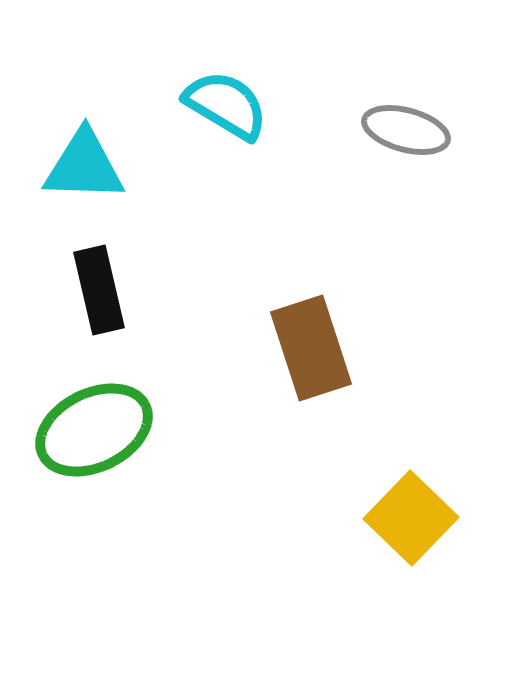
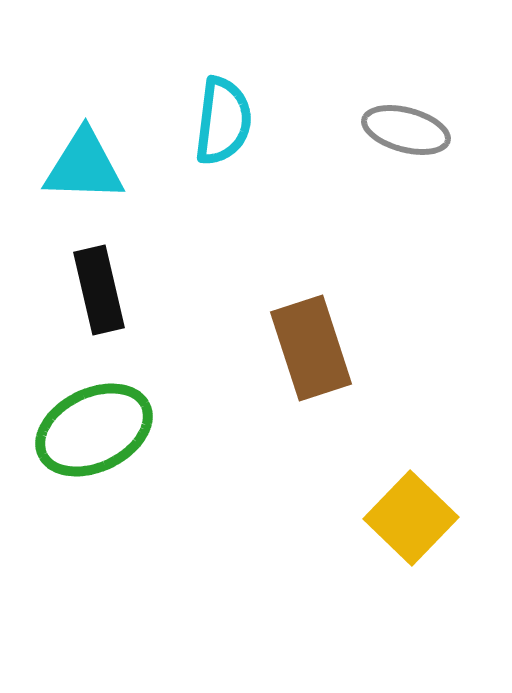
cyan semicircle: moved 3 px left, 16 px down; rotated 66 degrees clockwise
